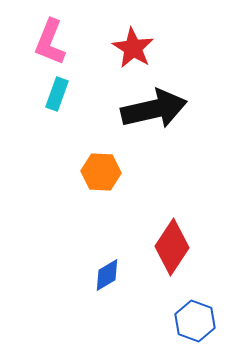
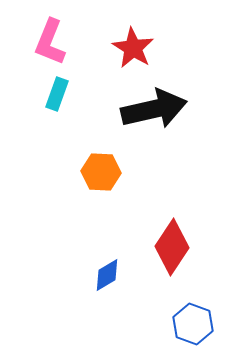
blue hexagon: moved 2 px left, 3 px down
